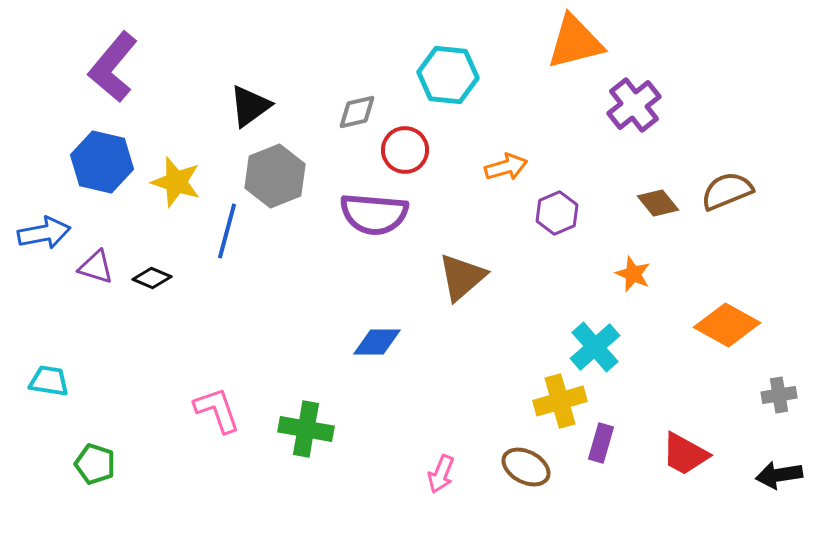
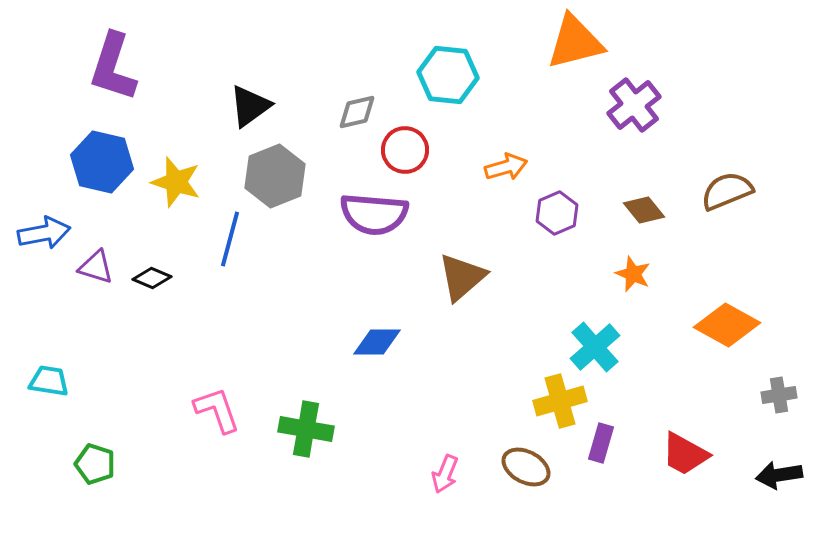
purple L-shape: rotated 22 degrees counterclockwise
brown diamond: moved 14 px left, 7 px down
blue line: moved 3 px right, 8 px down
pink arrow: moved 4 px right
